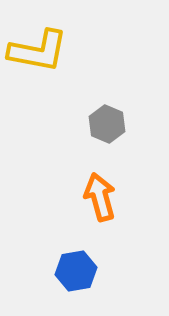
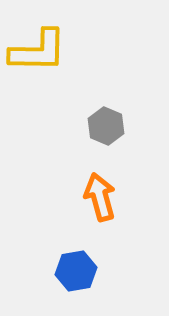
yellow L-shape: rotated 10 degrees counterclockwise
gray hexagon: moved 1 px left, 2 px down
